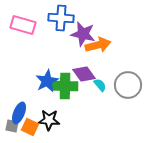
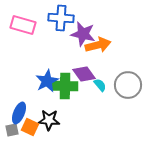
gray square: moved 4 px down; rotated 24 degrees counterclockwise
